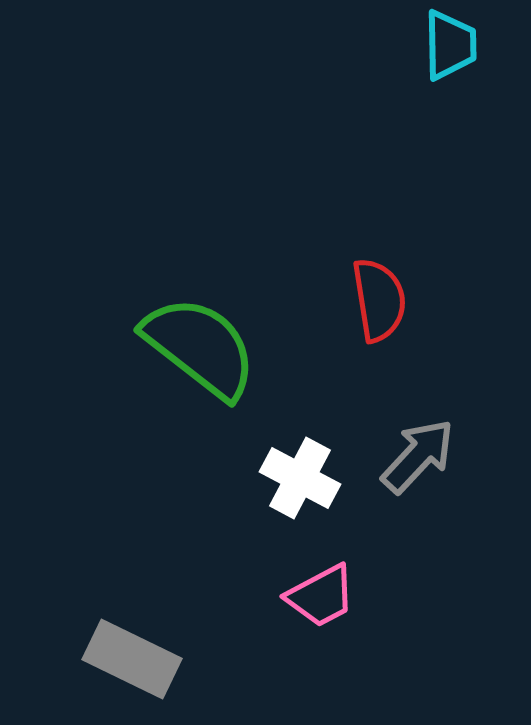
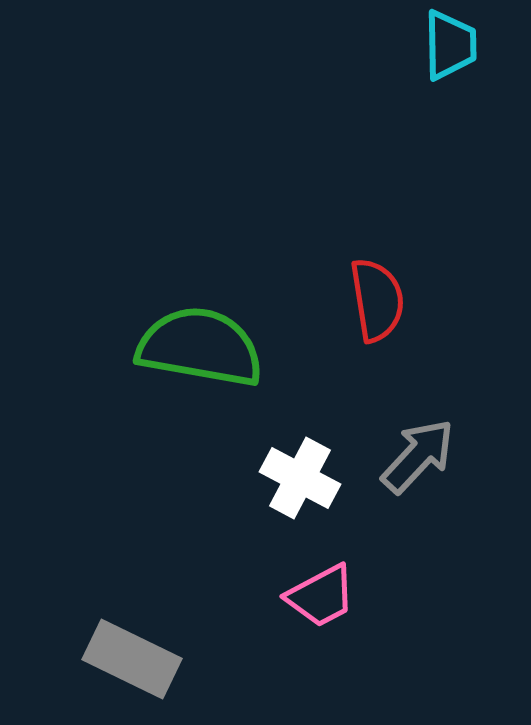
red semicircle: moved 2 px left
green semicircle: rotated 28 degrees counterclockwise
